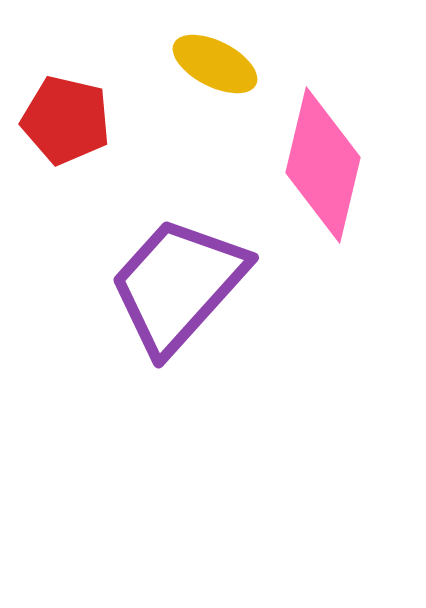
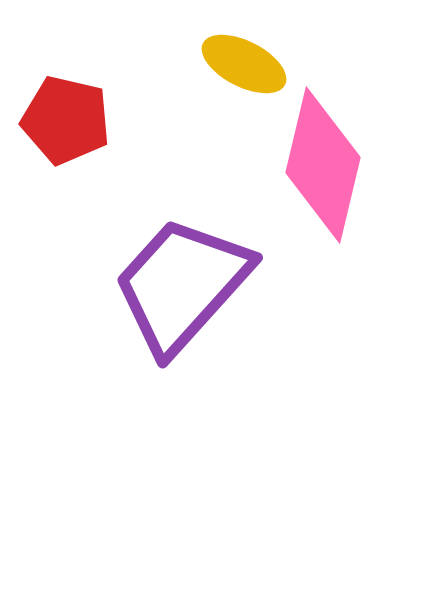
yellow ellipse: moved 29 px right
purple trapezoid: moved 4 px right
